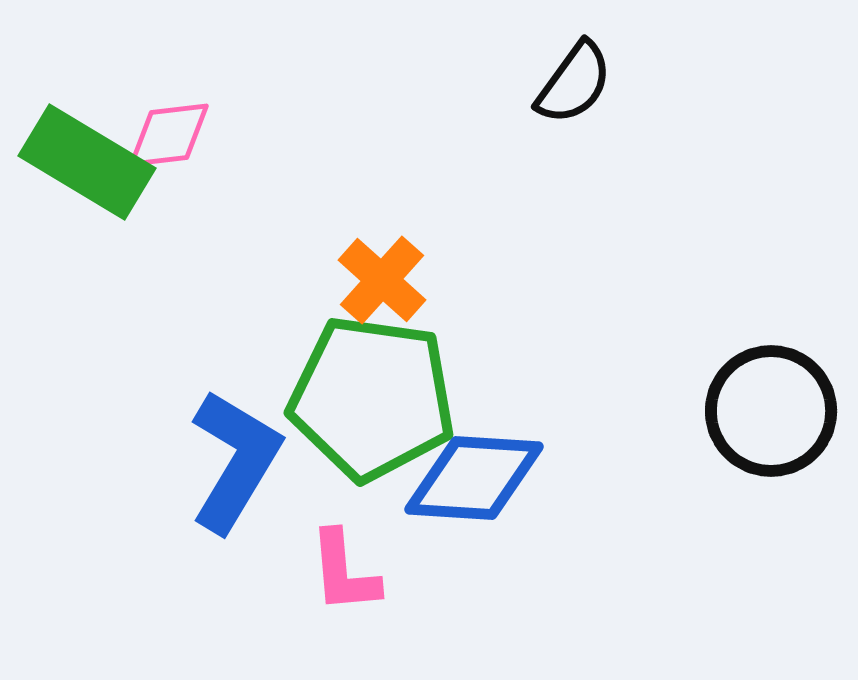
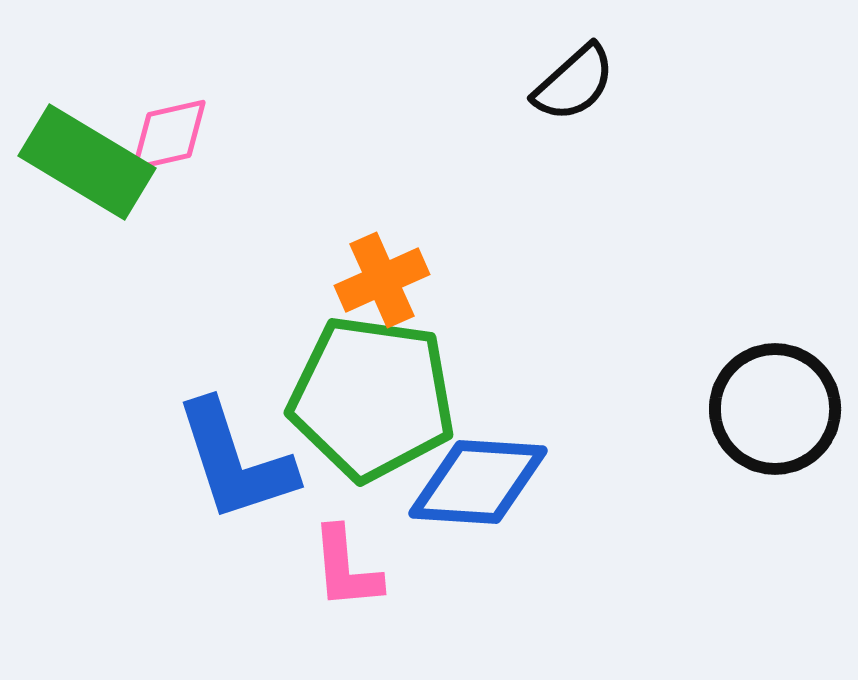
black semicircle: rotated 12 degrees clockwise
pink diamond: rotated 6 degrees counterclockwise
orange cross: rotated 24 degrees clockwise
black circle: moved 4 px right, 2 px up
blue L-shape: rotated 131 degrees clockwise
blue diamond: moved 4 px right, 4 px down
pink L-shape: moved 2 px right, 4 px up
